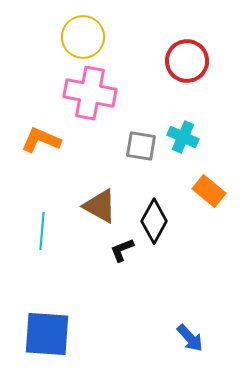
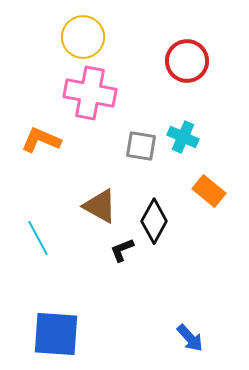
cyan line: moved 4 px left, 7 px down; rotated 33 degrees counterclockwise
blue square: moved 9 px right
